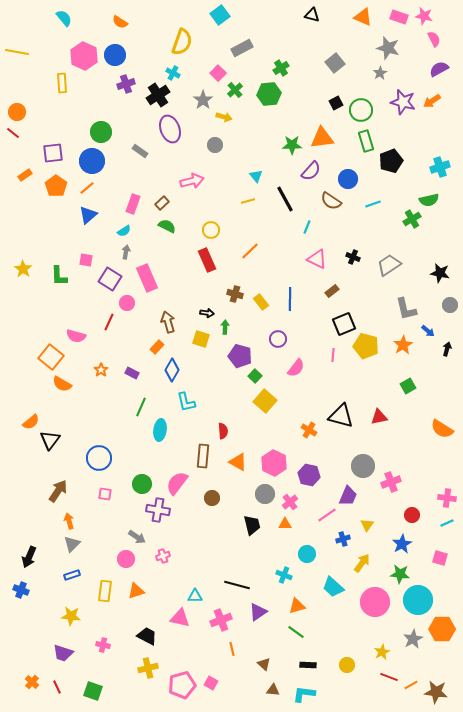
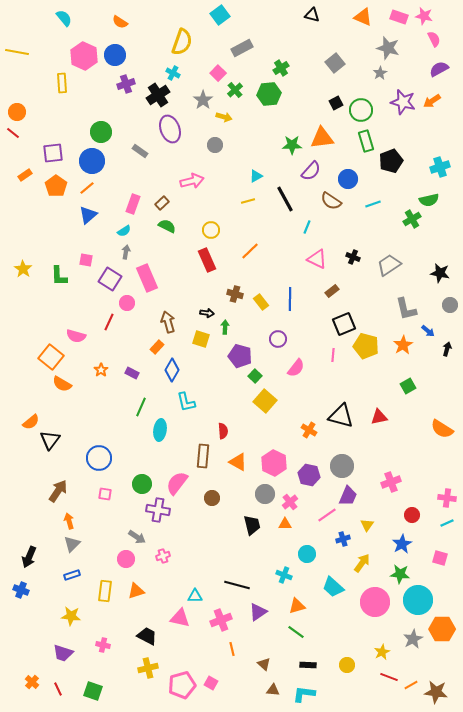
cyan triangle at (256, 176): rotated 40 degrees clockwise
gray circle at (363, 466): moved 21 px left
red line at (57, 687): moved 1 px right, 2 px down
